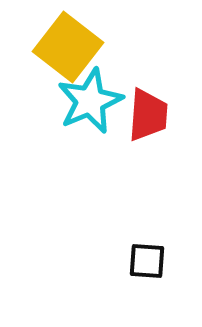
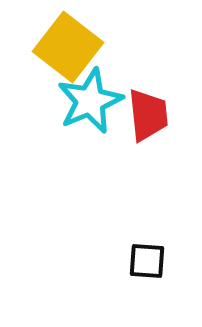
red trapezoid: rotated 10 degrees counterclockwise
